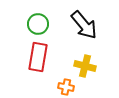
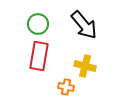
red rectangle: moved 1 px right, 1 px up
